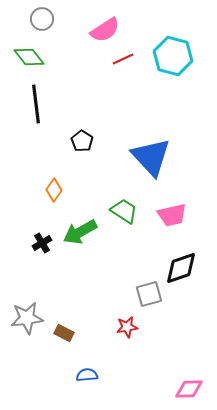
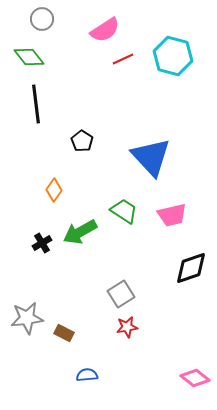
black diamond: moved 10 px right
gray square: moved 28 px left; rotated 16 degrees counterclockwise
pink diamond: moved 6 px right, 11 px up; rotated 40 degrees clockwise
